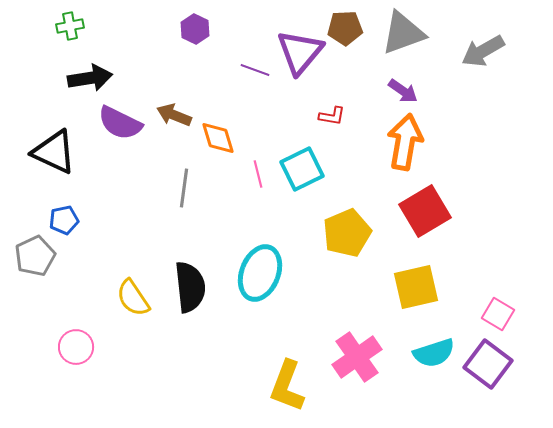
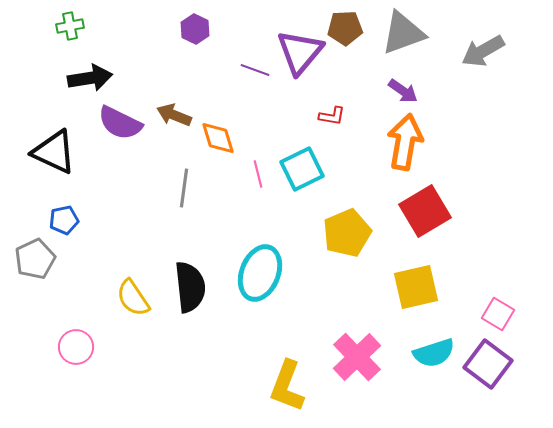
gray pentagon: moved 3 px down
pink cross: rotated 9 degrees counterclockwise
